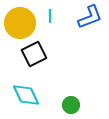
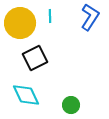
blue L-shape: rotated 36 degrees counterclockwise
black square: moved 1 px right, 4 px down
